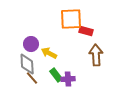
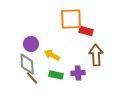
yellow arrow: moved 3 px right, 2 px down
green rectangle: rotated 40 degrees counterclockwise
purple cross: moved 10 px right, 6 px up
